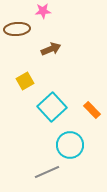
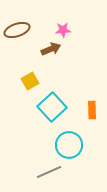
pink star: moved 20 px right, 19 px down
brown ellipse: moved 1 px down; rotated 15 degrees counterclockwise
yellow square: moved 5 px right
orange rectangle: rotated 42 degrees clockwise
cyan circle: moved 1 px left
gray line: moved 2 px right
